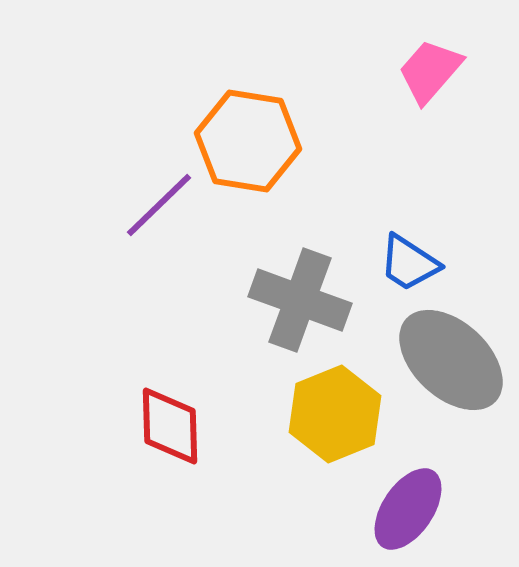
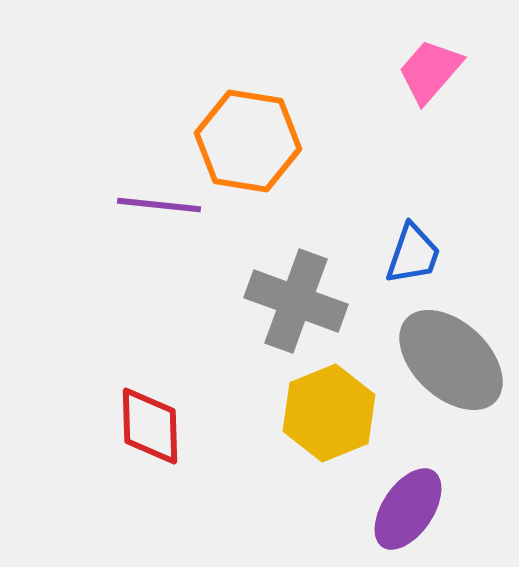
purple line: rotated 50 degrees clockwise
blue trapezoid: moved 4 px right, 9 px up; rotated 104 degrees counterclockwise
gray cross: moved 4 px left, 1 px down
yellow hexagon: moved 6 px left, 1 px up
red diamond: moved 20 px left
